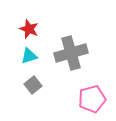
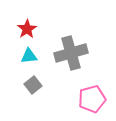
red star: moved 2 px left; rotated 18 degrees clockwise
cyan triangle: rotated 12 degrees clockwise
